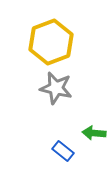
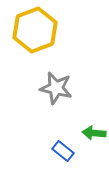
yellow hexagon: moved 16 px left, 12 px up
